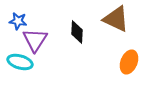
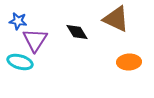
black diamond: rotated 35 degrees counterclockwise
orange ellipse: rotated 65 degrees clockwise
